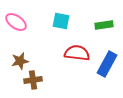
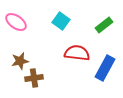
cyan square: rotated 24 degrees clockwise
green rectangle: rotated 30 degrees counterclockwise
blue rectangle: moved 2 px left, 4 px down
brown cross: moved 1 px right, 2 px up
